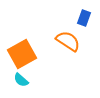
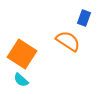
orange square: rotated 28 degrees counterclockwise
